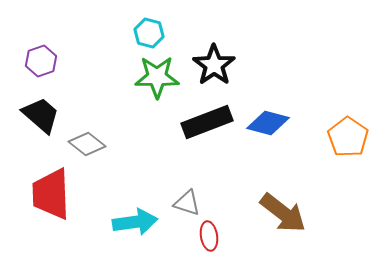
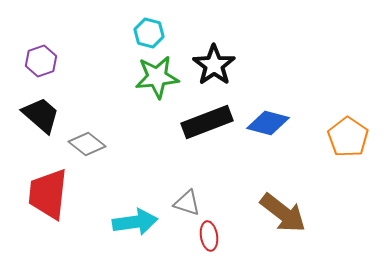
green star: rotated 6 degrees counterclockwise
red trapezoid: moved 3 px left; rotated 8 degrees clockwise
